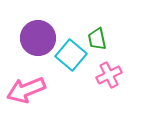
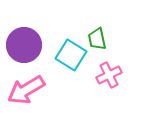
purple circle: moved 14 px left, 7 px down
cyan square: rotated 8 degrees counterclockwise
pink arrow: rotated 9 degrees counterclockwise
